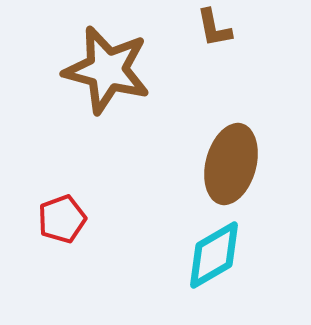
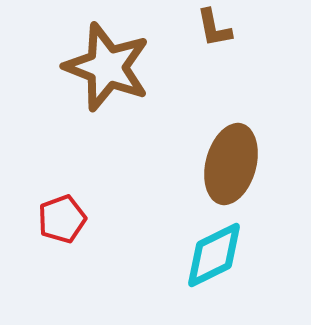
brown star: moved 3 px up; rotated 6 degrees clockwise
cyan diamond: rotated 4 degrees clockwise
